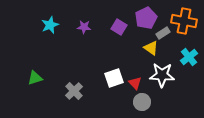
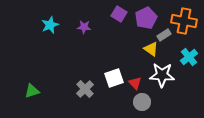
purple square: moved 13 px up
gray rectangle: moved 1 px right, 2 px down
yellow triangle: moved 1 px down
green triangle: moved 3 px left, 13 px down
gray cross: moved 11 px right, 2 px up
